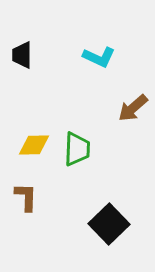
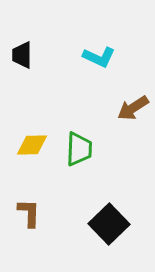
brown arrow: rotated 8 degrees clockwise
yellow diamond: moved 2 px left
green trapezoid: moved 2 px right
brown L-shape: moved 3 px right, 16 px down
